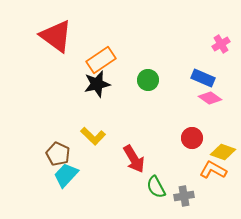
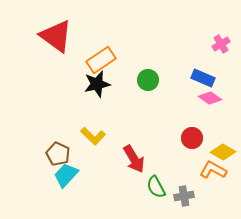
yellow diamond: rotated 10 degrees clockwise
